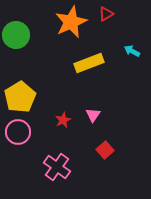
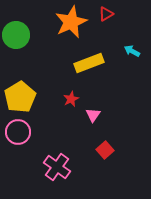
red star: moved 8 px right, 21 px up
